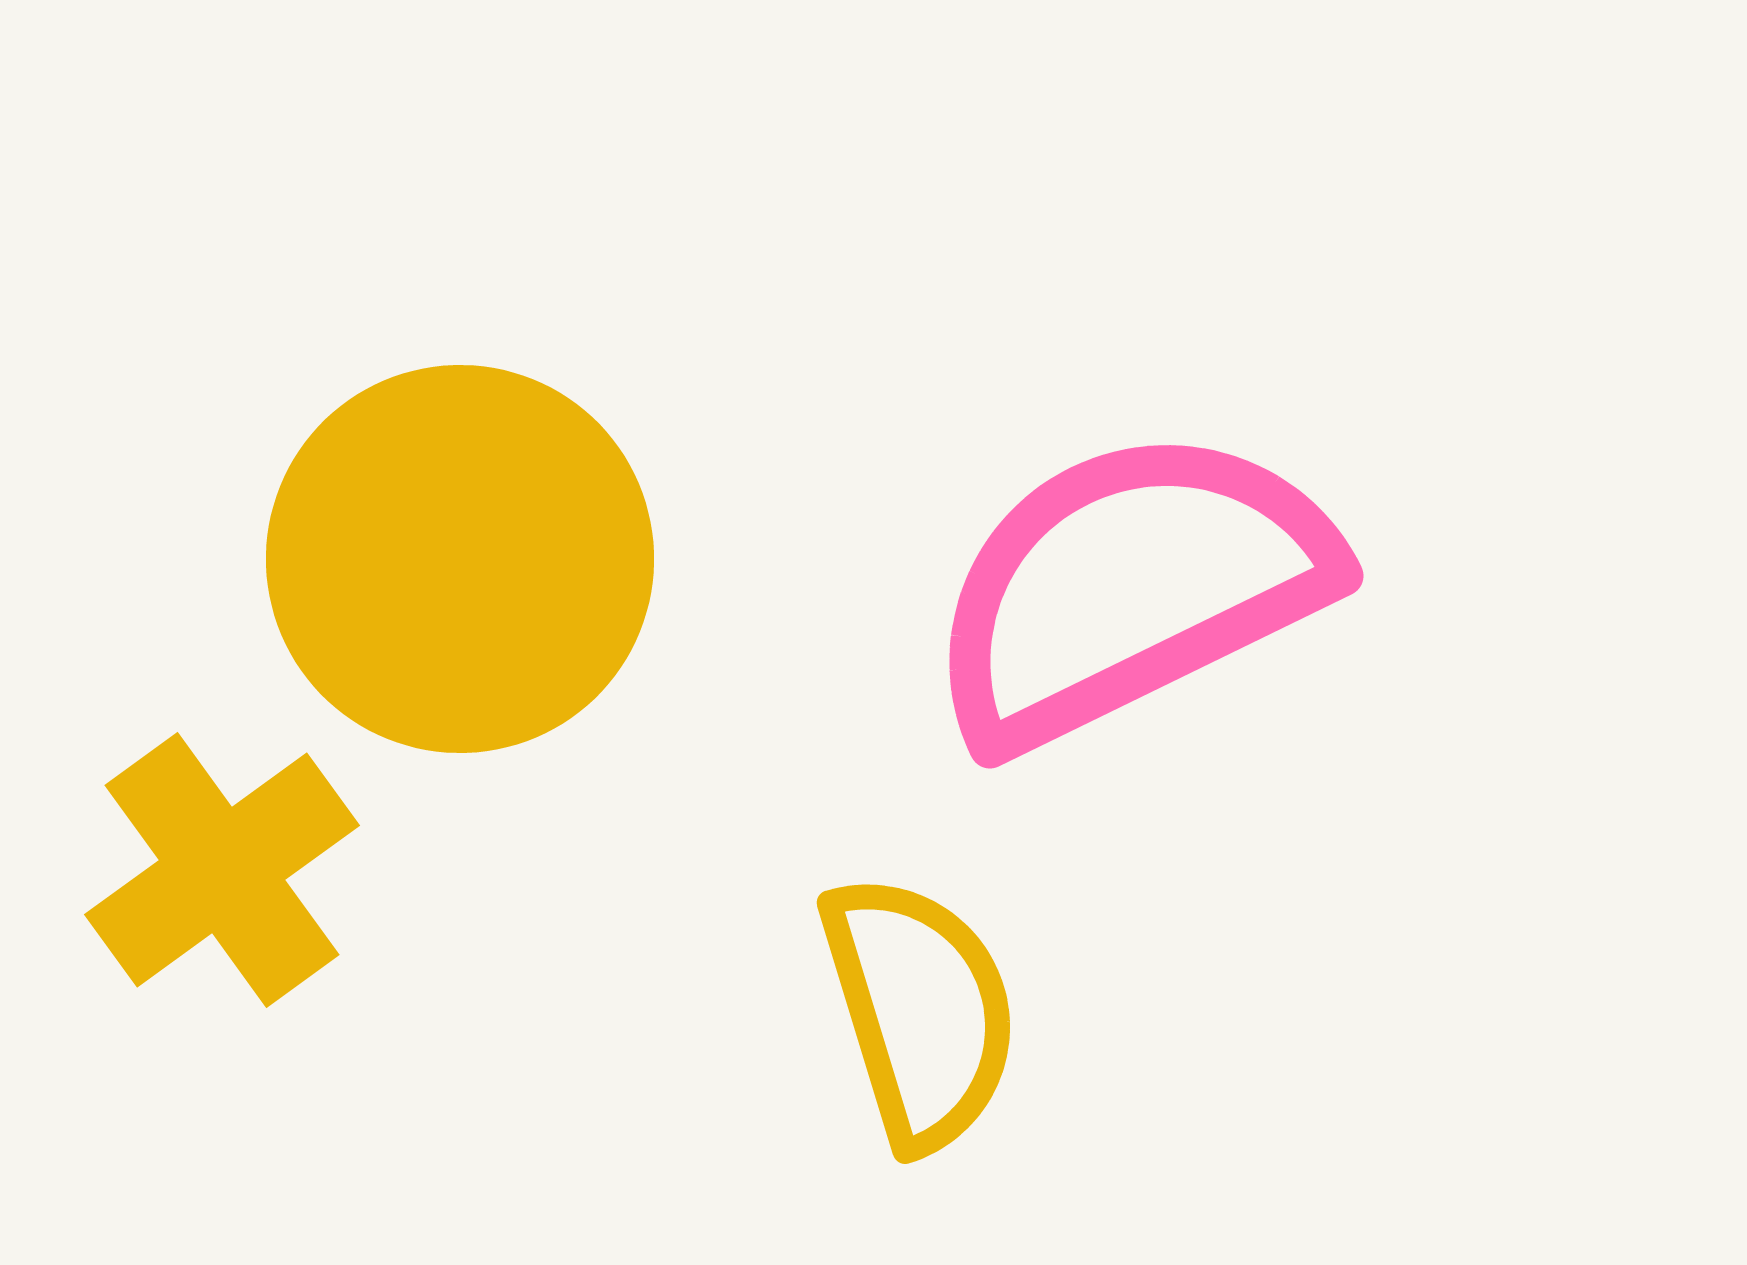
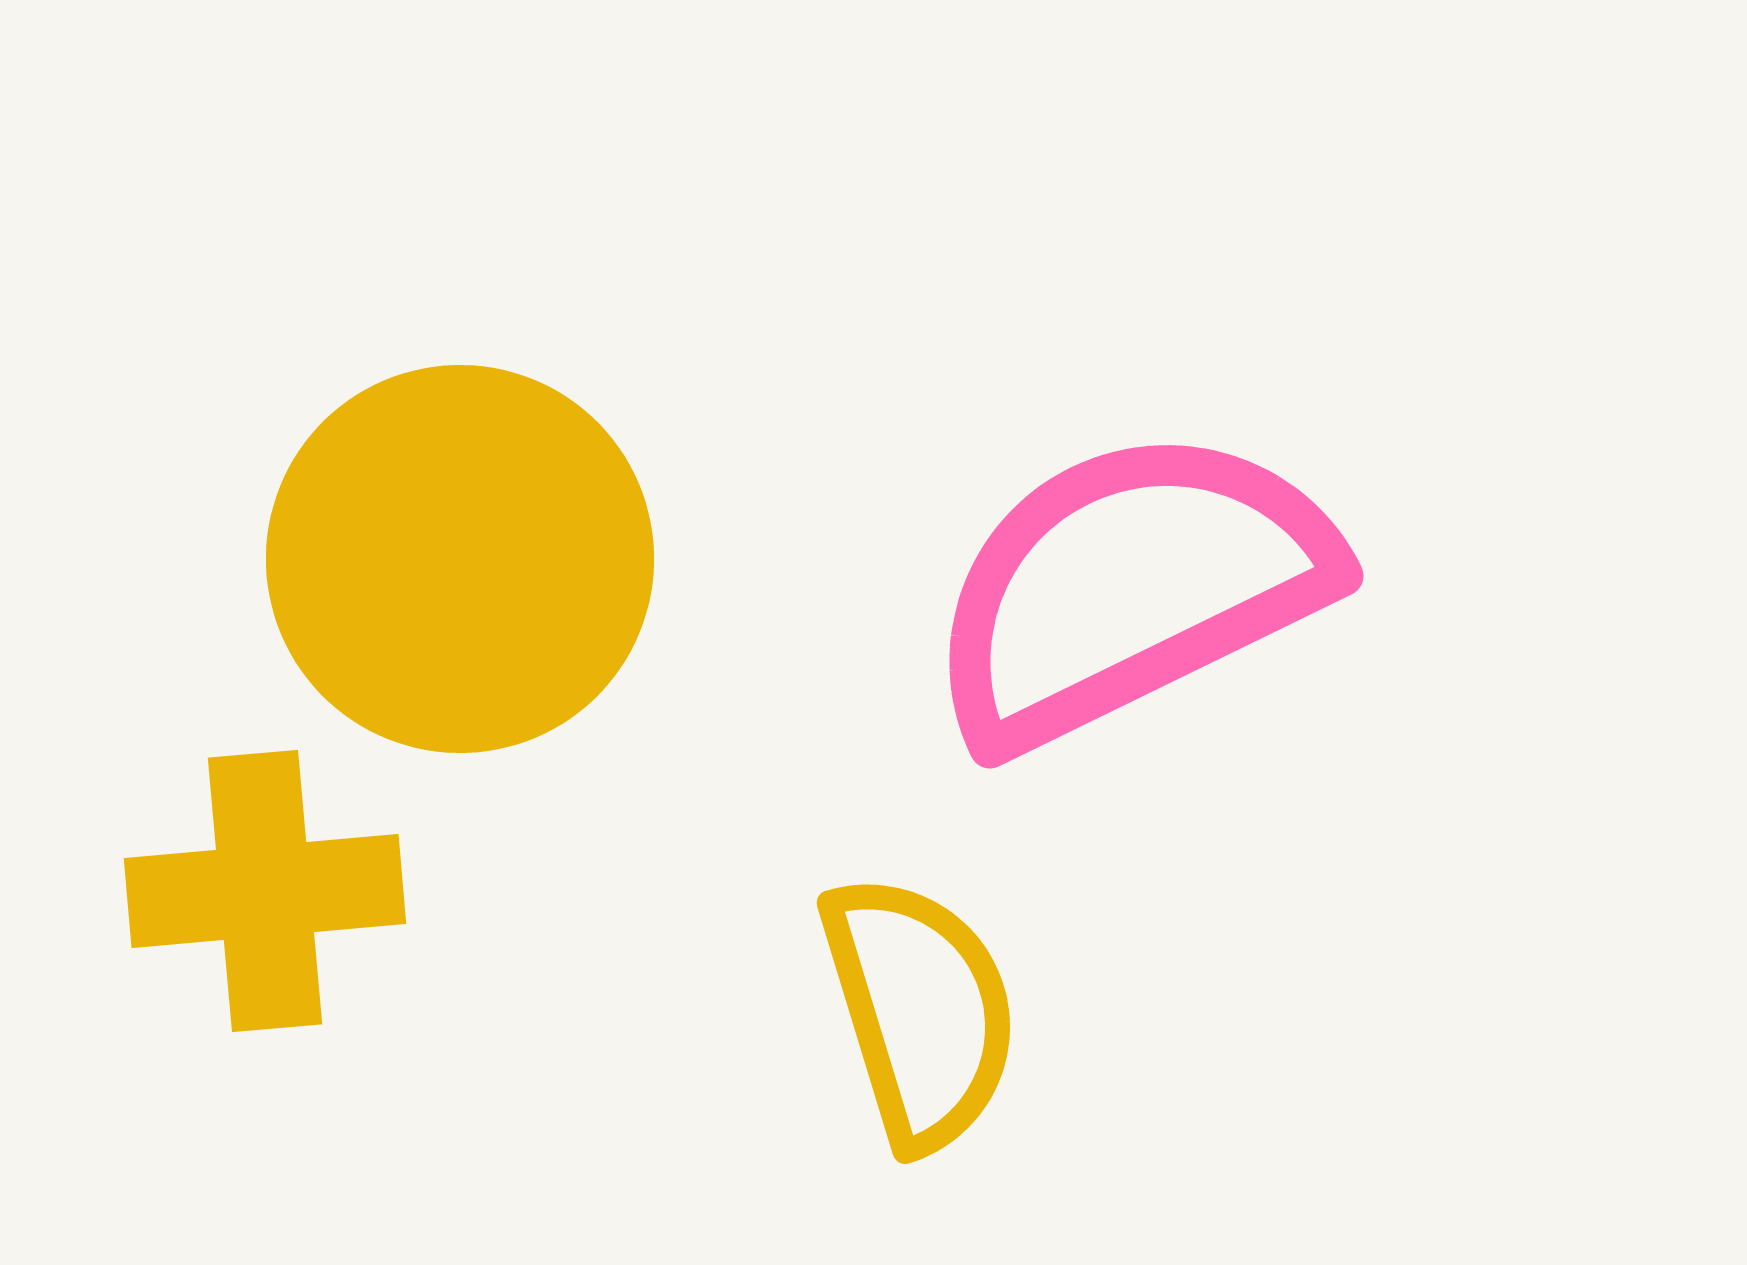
yellow cross: moved 43 px right, 21 px down; rotated 31 degrees clockwise
